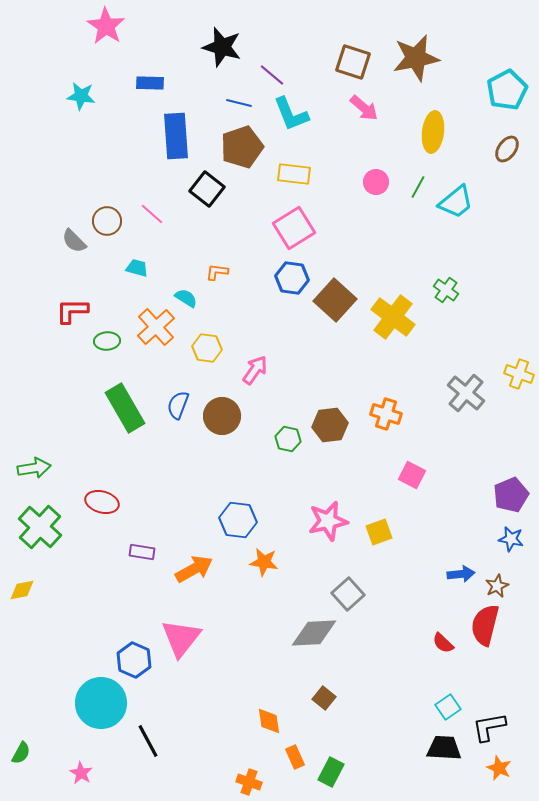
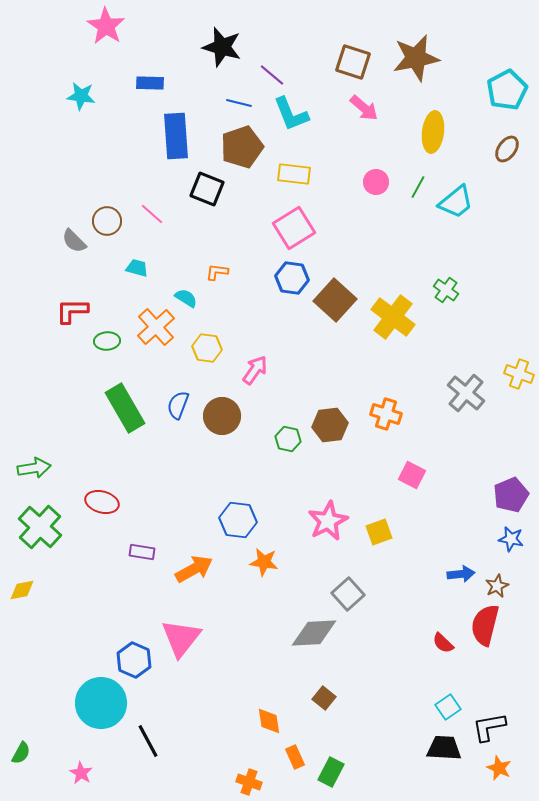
black square at (207, 189): rotated 16 degrees counterclockwise
pink star at (328, 521): rotated 15 degrees counterclockwise
